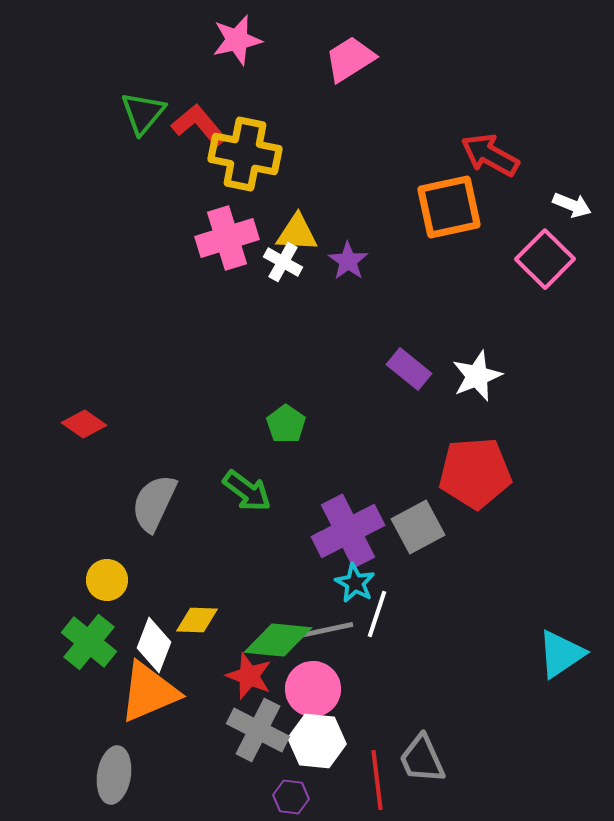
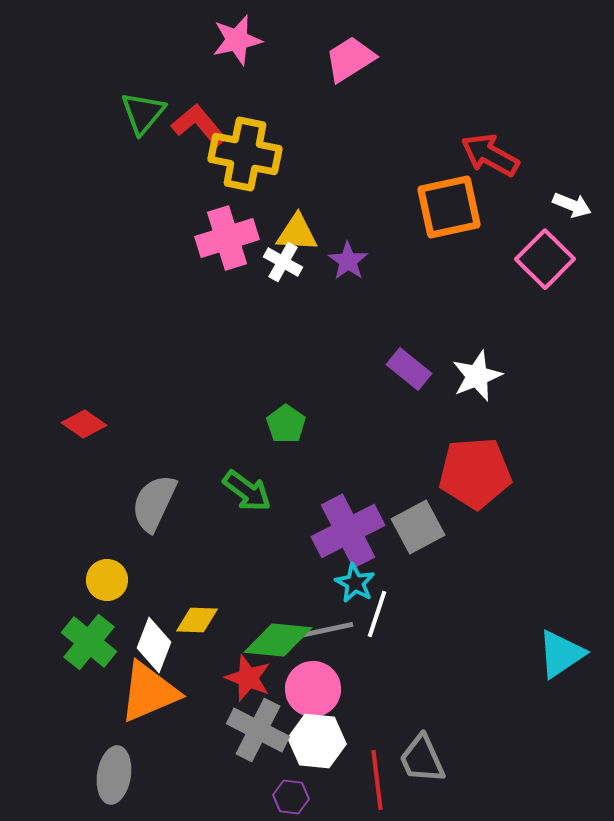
red star: moved 1 px left, 2 px down
